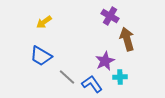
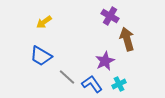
cyan cross: moved 1 px left, 7 px down; rotated 24 degrees counterclockwise
